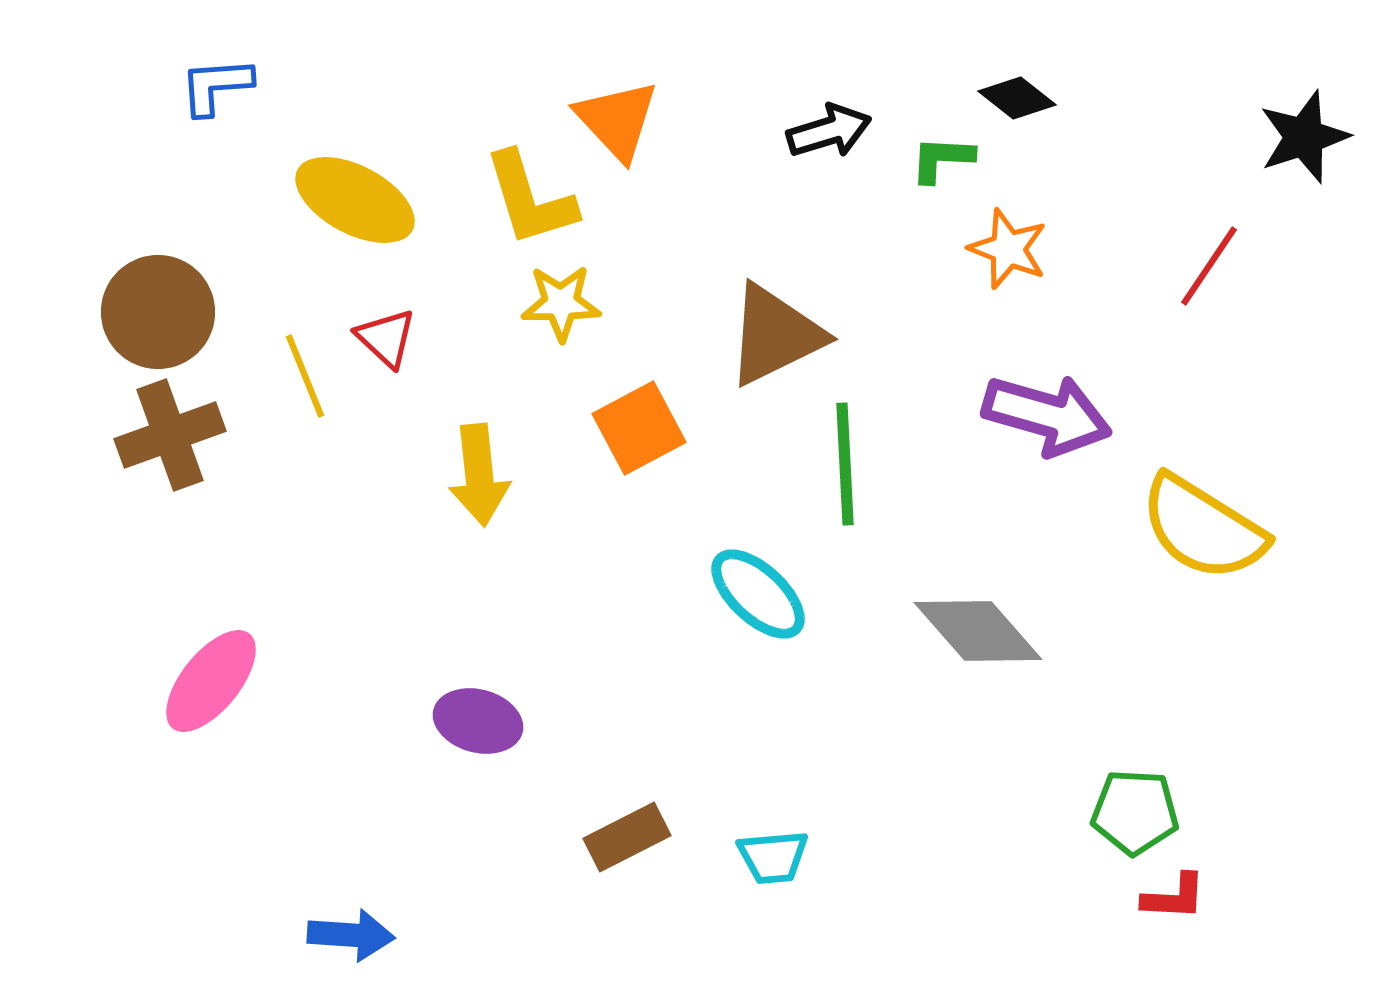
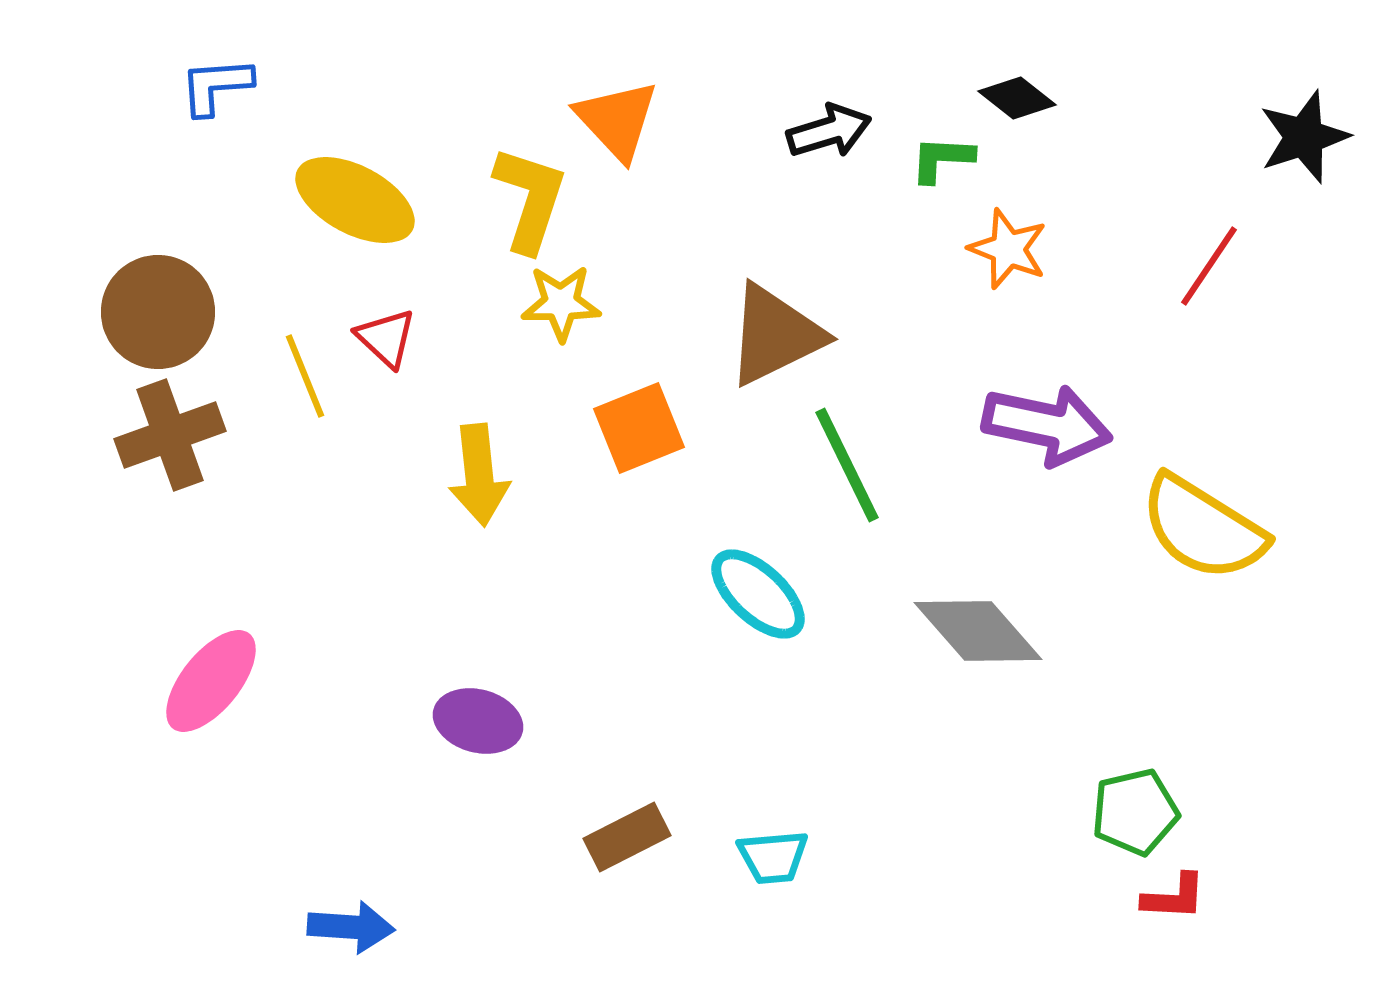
yellow L-shape: rotated 145 degrees counterclockwise
purple arrow: moved 10 px down; rotated 4 degrees counterclockwise
orange square: rotated 6 degrees clockwise
green line: moved 2 px right, 1 px down; rotated 23 degrees counterclockwise
green pentagon: rotated 16 degrees counterclockwise
blue arrow: moved 8 px up
